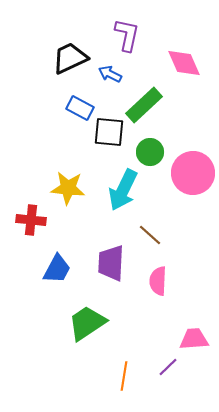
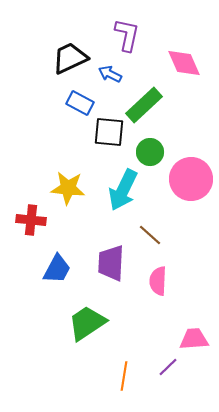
blue rectangle: moved 5 px up
pink circle: moved 2 px left, 6 px down
